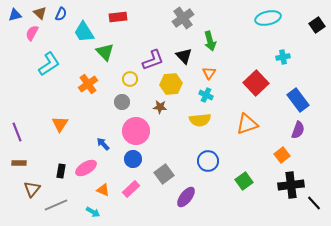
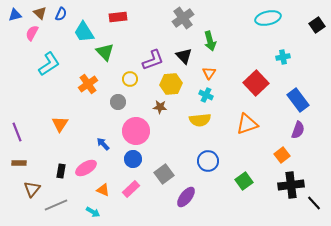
gray circle at (122, 102): moved 4 px left
